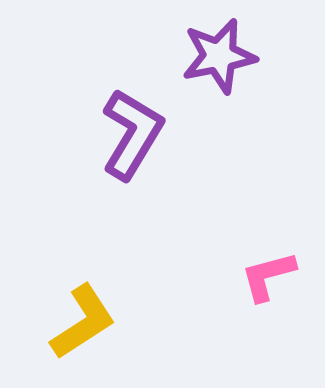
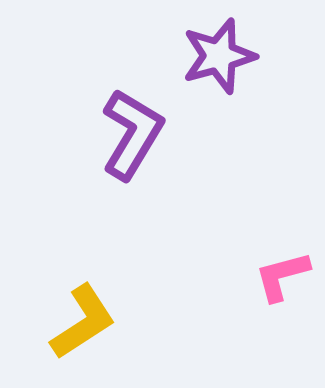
purple star: rotated 4 degrees counterclockwise
pink L-shape: moved 14 px right
